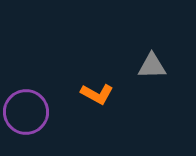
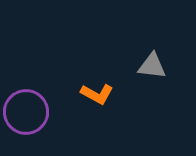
gray triangle: rotated 8 degrees clockwise
